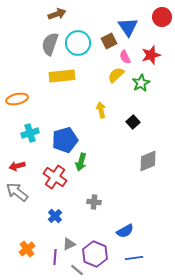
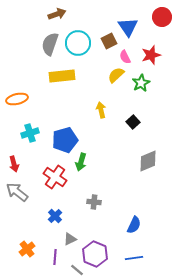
red arrow: moved 3 px left, 2 px up; rotated 91 degrees counterclockwise
blue semicircle: moved 9 px right, 6 px up; rotated 36 degrees counterclockwise
gray triangle: moved 1 px right, 5 px up
